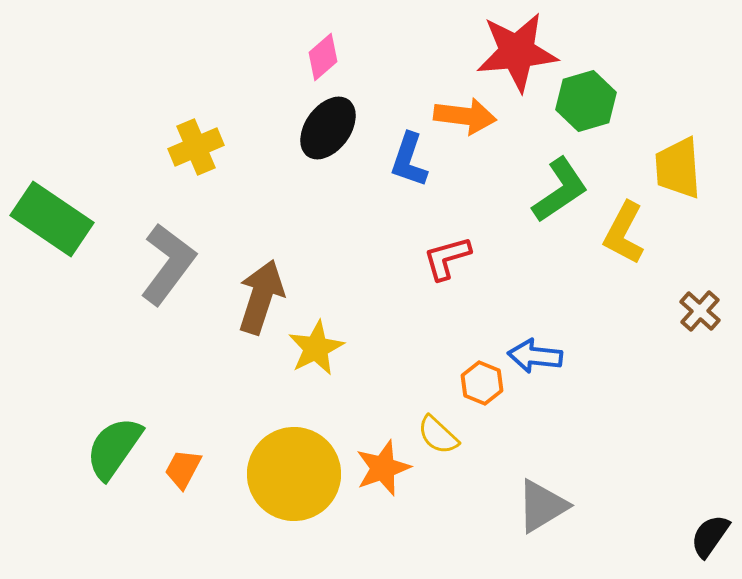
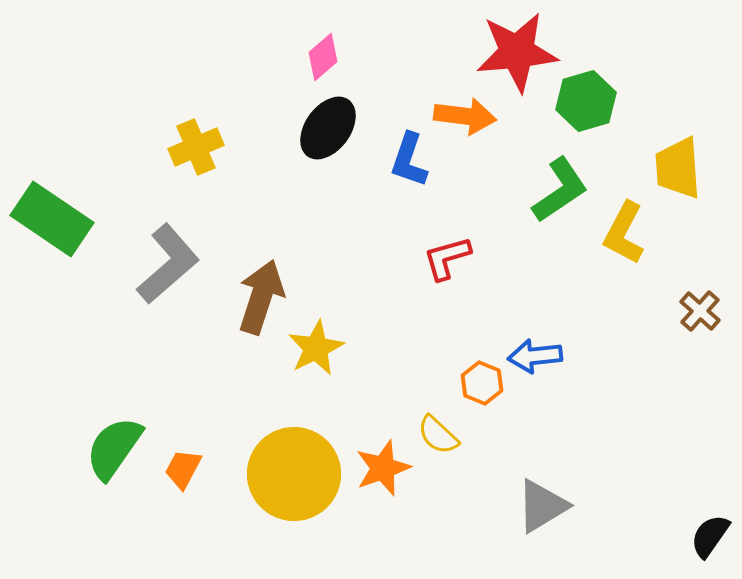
gray L-shape: rotated 12 degrees clockwise
blue arrow: rotated 12 degrees counterclockwise
